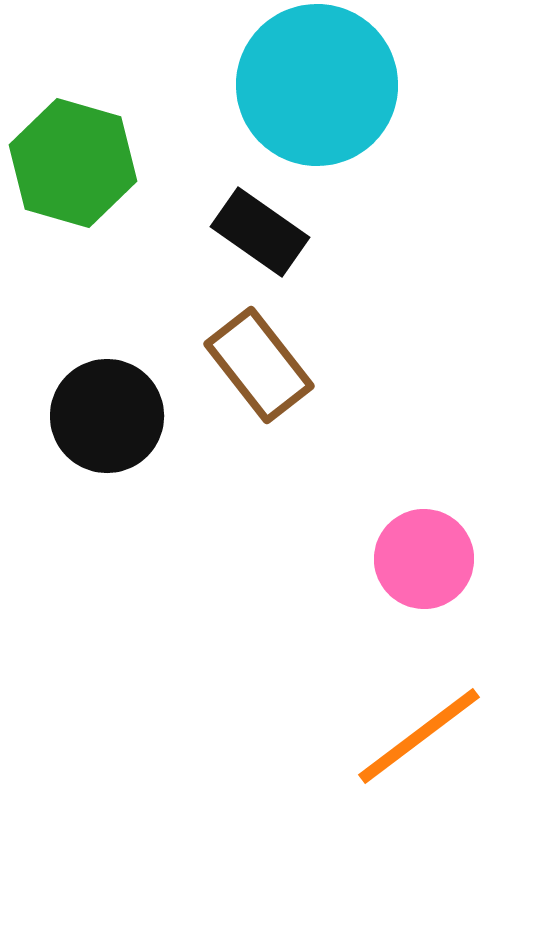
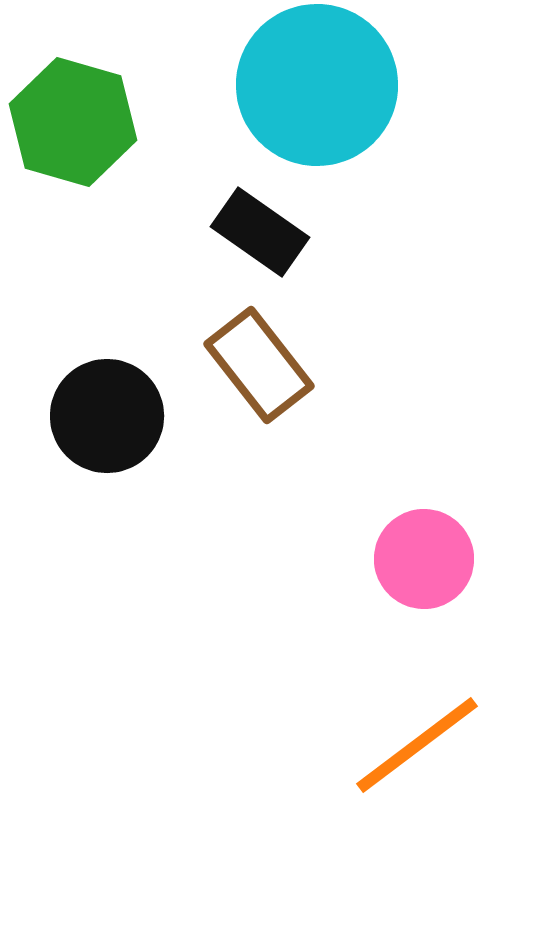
green hexagon: moved 41 px up
orange line: moved 2 px left, 9 px down
